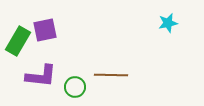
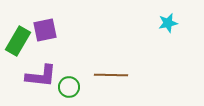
green circle: moved 6 px left
